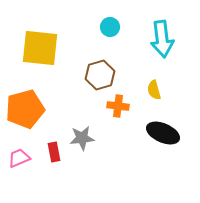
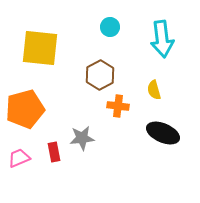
brown hexagon: rotated 12 degrees counterclockwise
